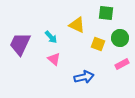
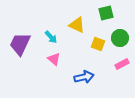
green square: rotated 21 degrees counterclockwise
